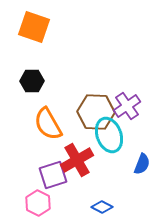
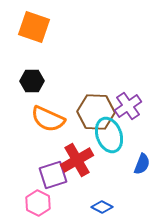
purple cross: moved 1 px right
orange semicircle: moved 5 px up; rotated 36 degrees counterclockwise
